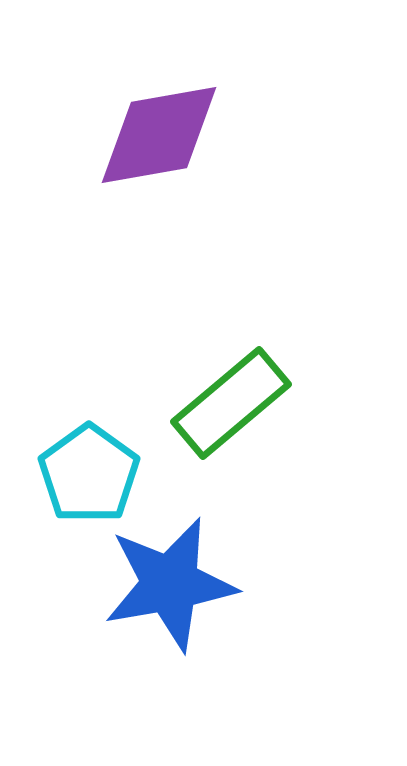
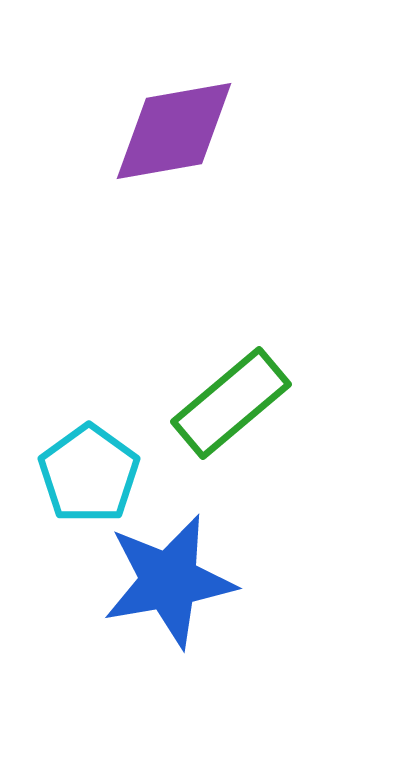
purple diamond: moved 15 px right, 4 px up
blue star: moved 1 px left, 3 px up
